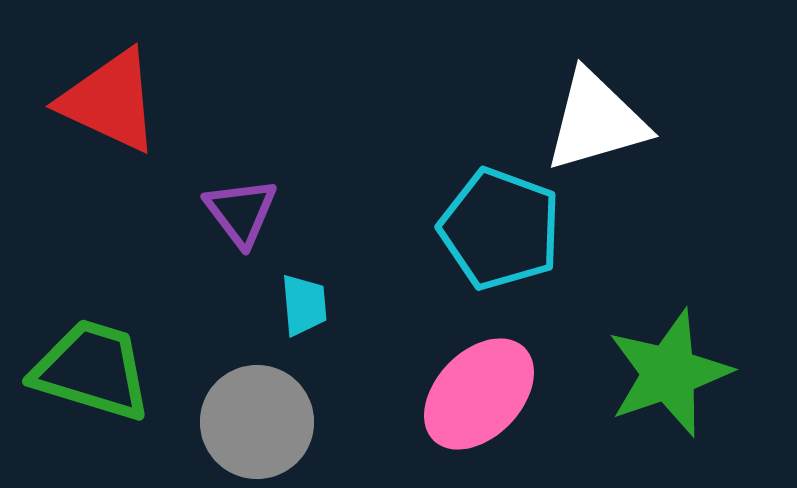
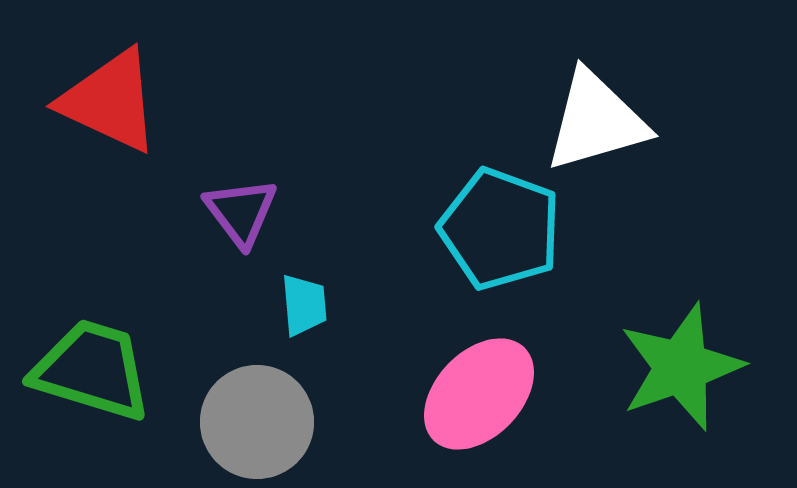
green star: moved 12 px right, 6 px up
